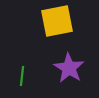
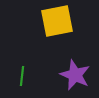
purple star: moved 6 px right, 7 px down; rotated 8 degrees counterclockwise
